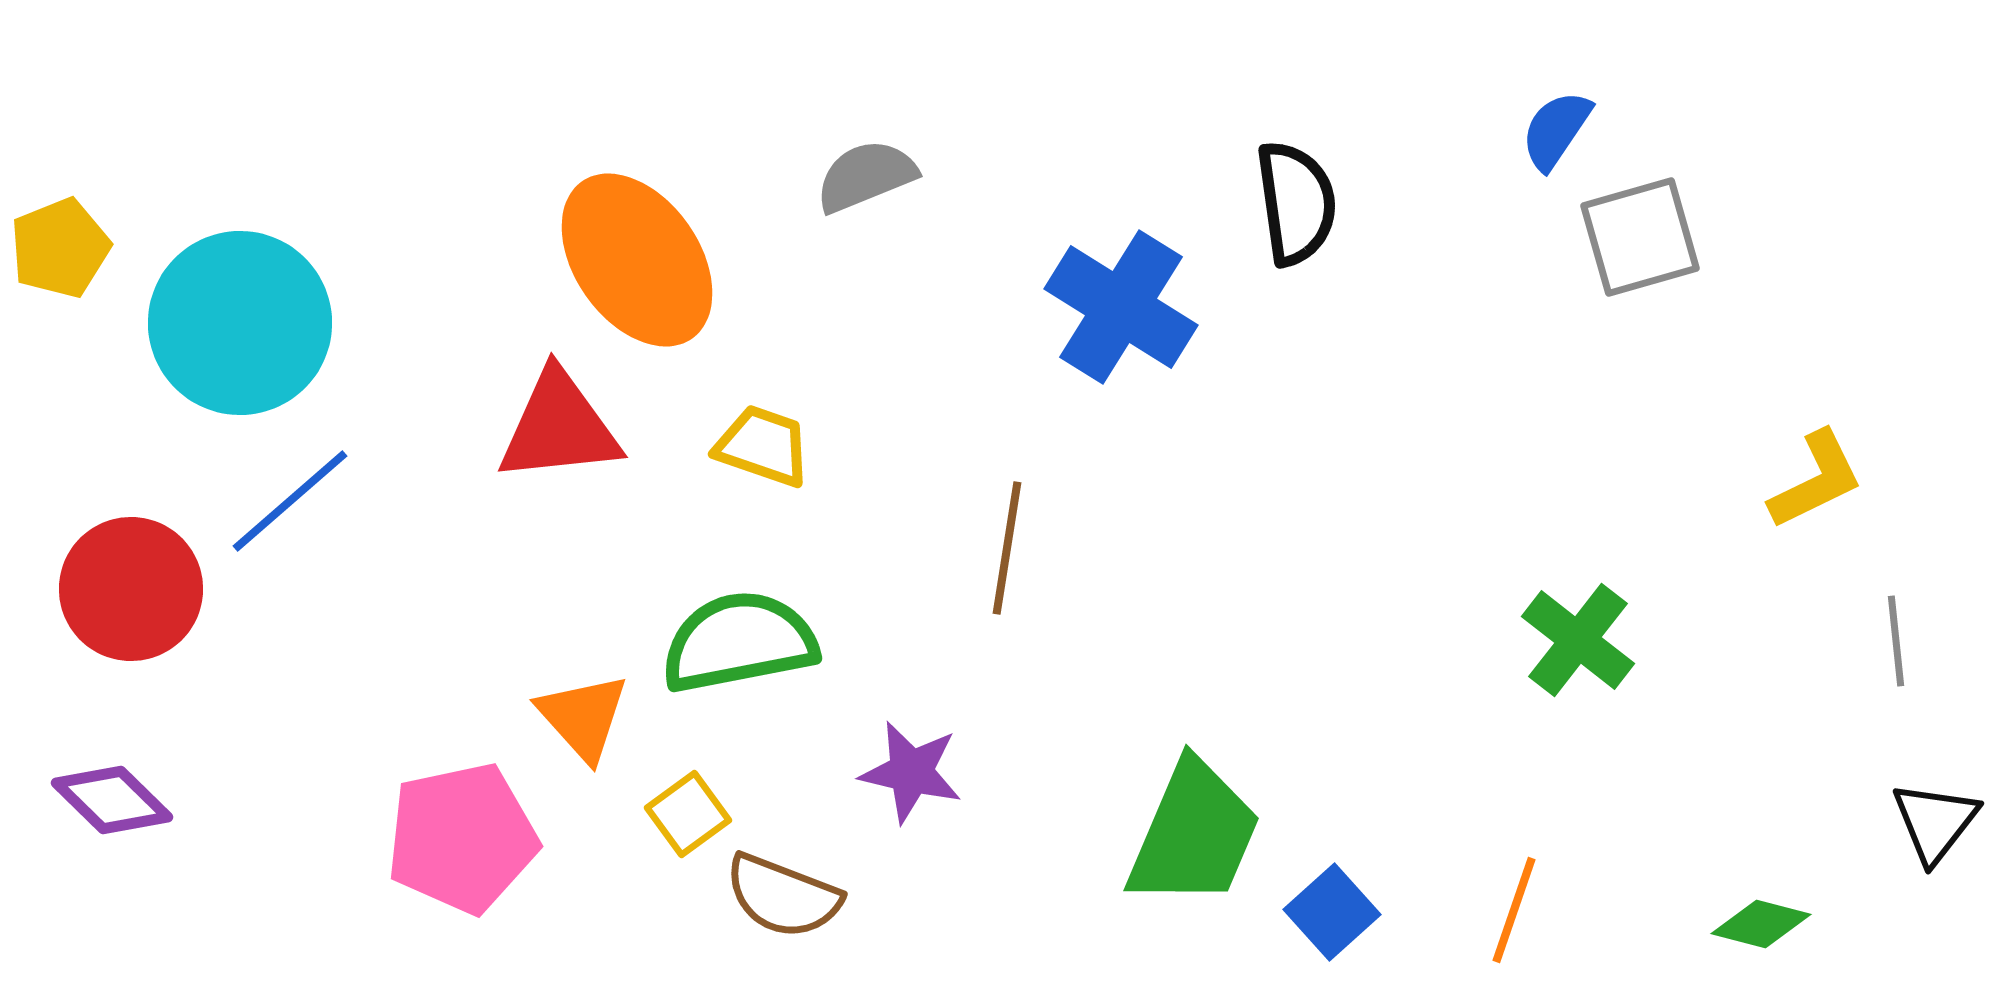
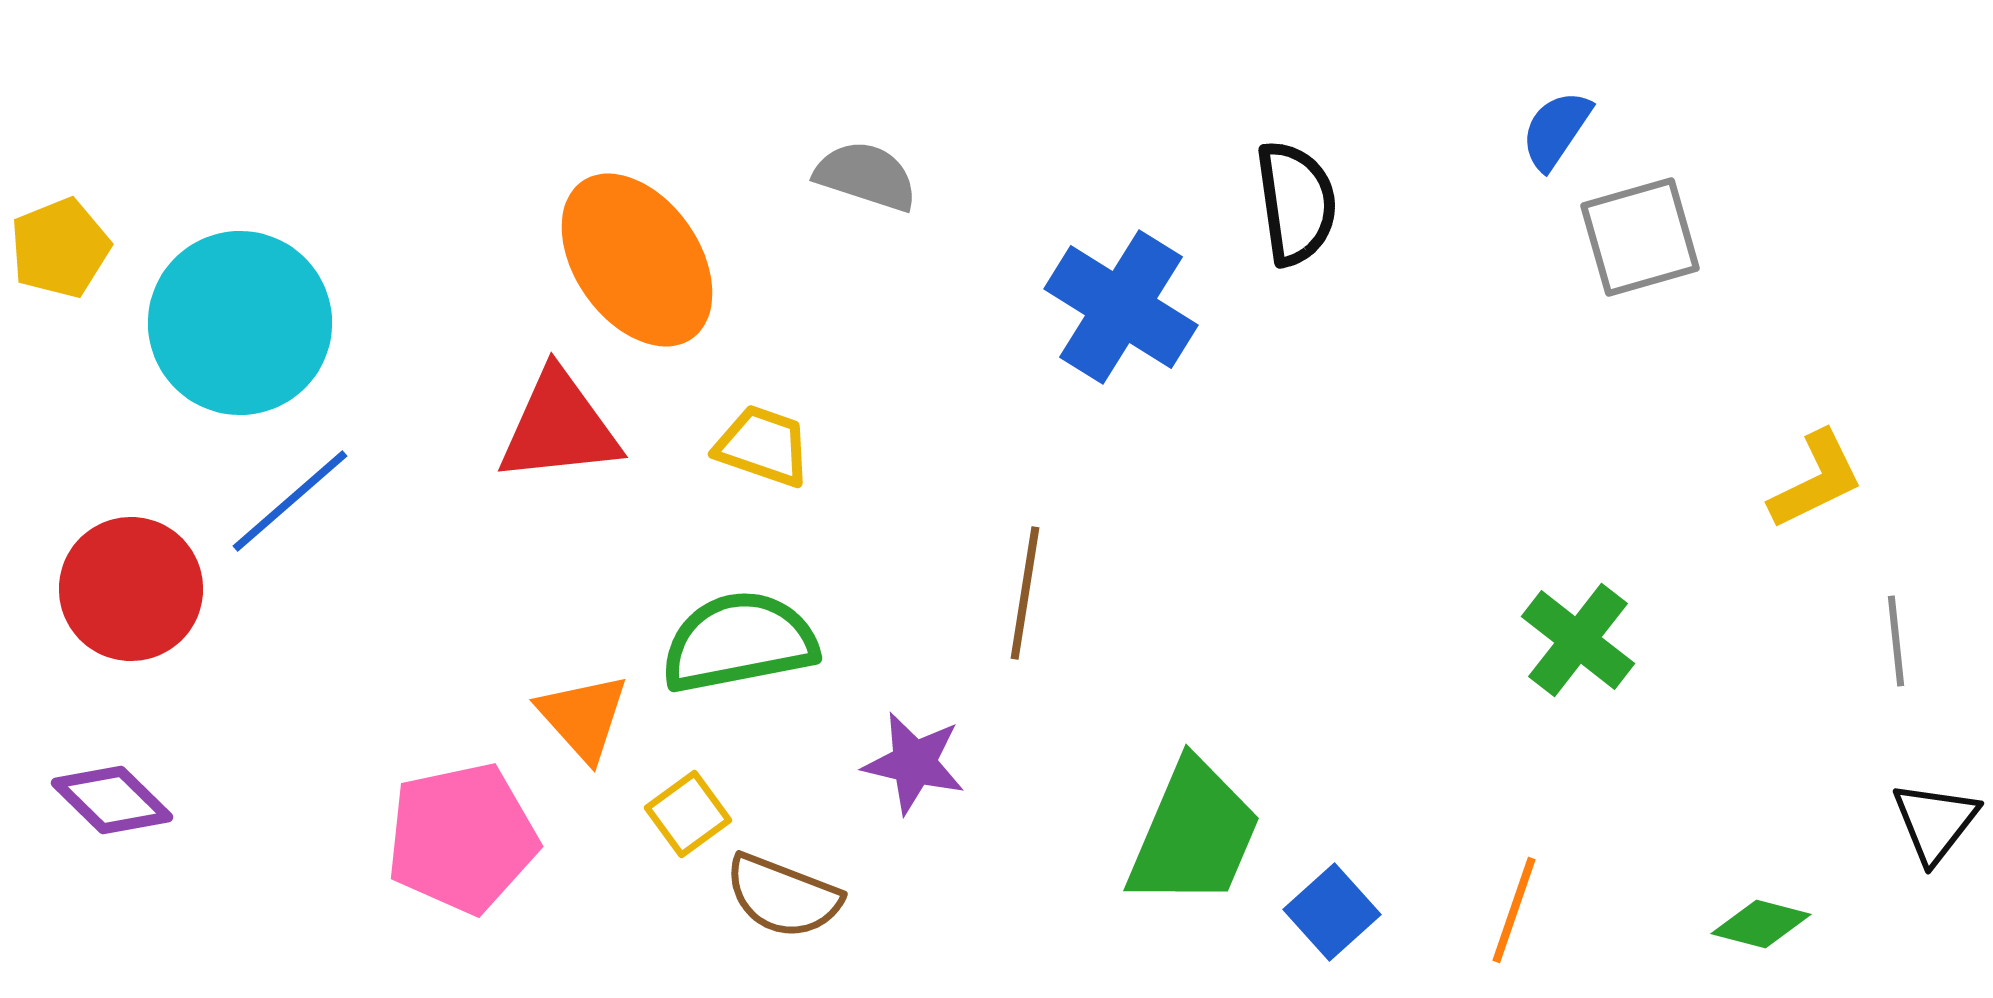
gray semicircle: rotated 40 degrees clockwise
brown line: moved 18 px right, 45 px down
purple star: moved 3 px right, 9 px up
